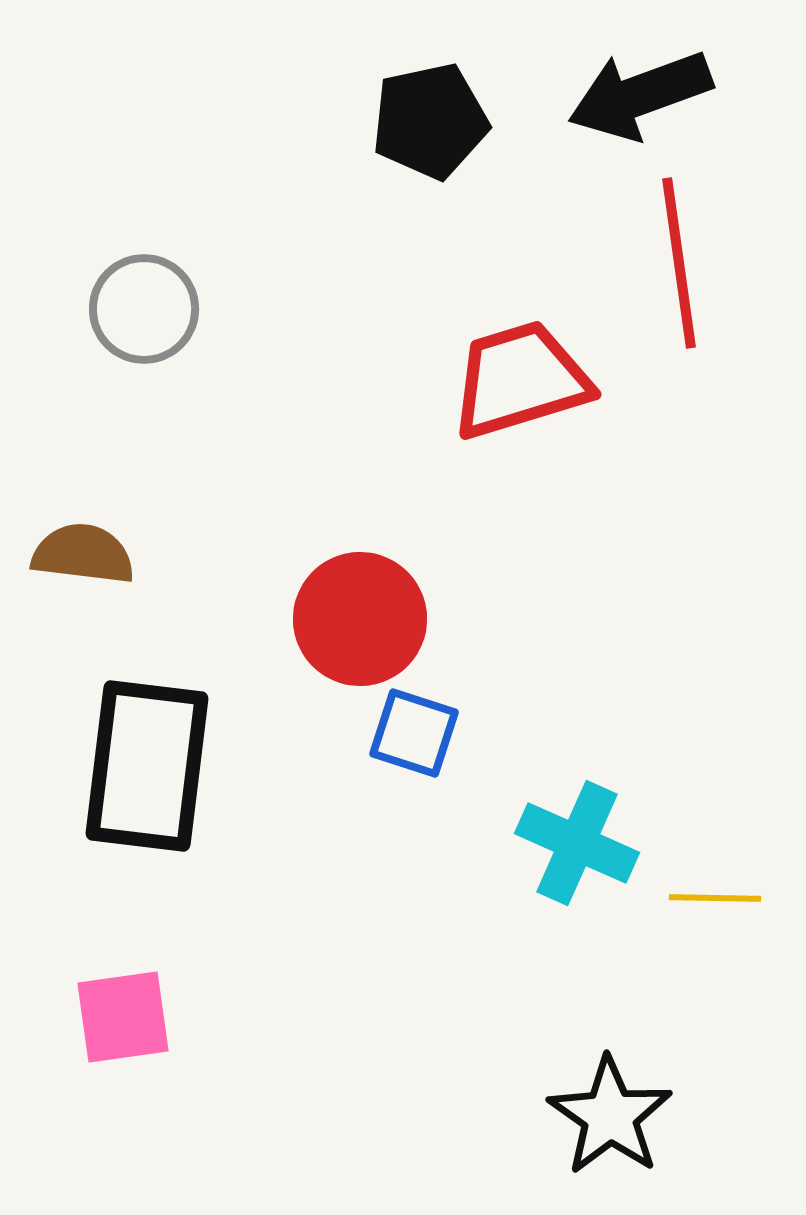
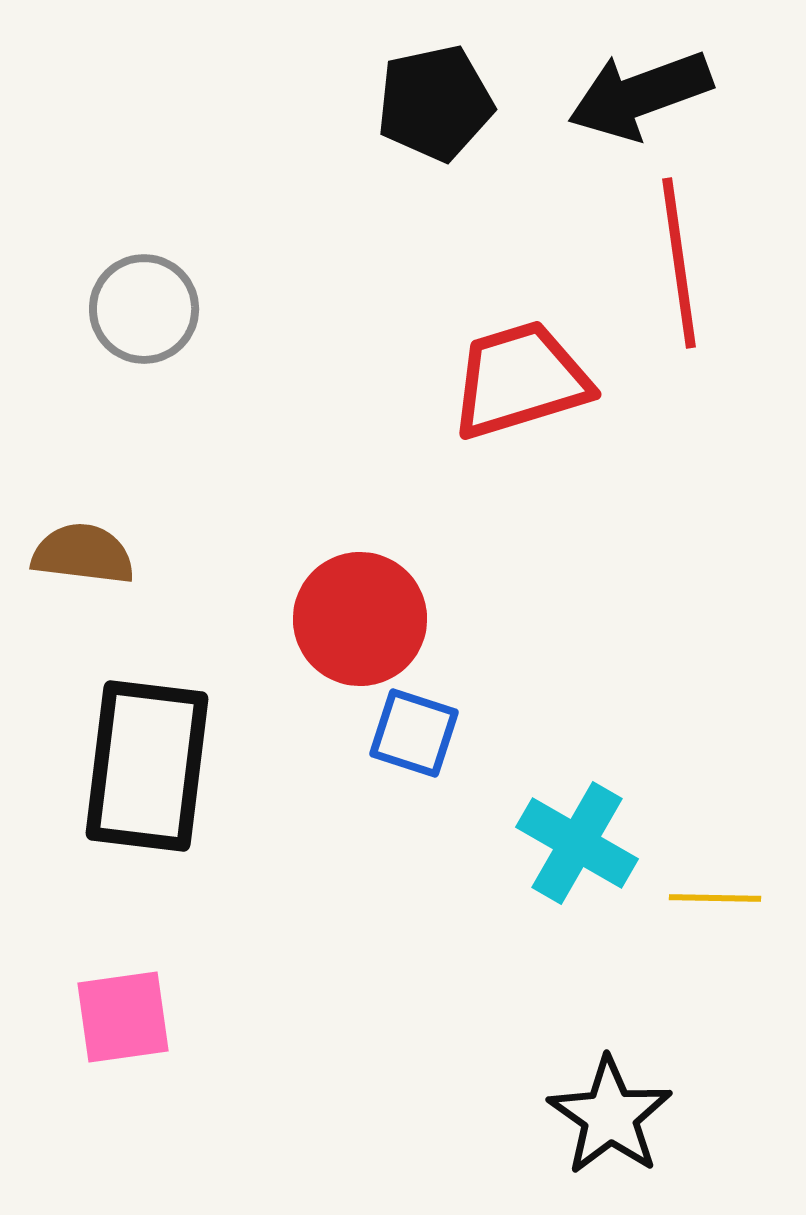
black pentagon: moved 5 px right, 18 px up
cyan cross: rotated 6 degrees clockwise
